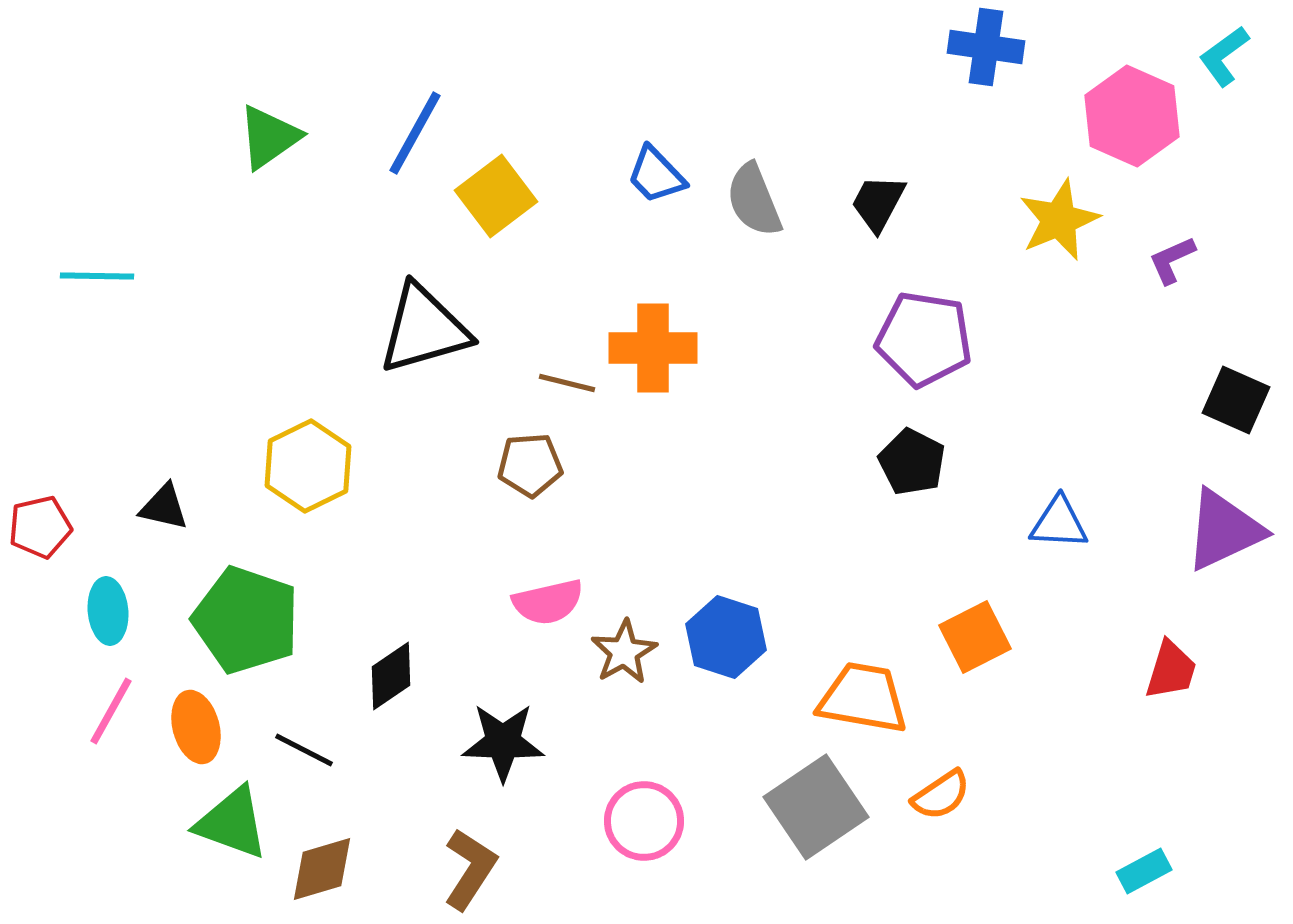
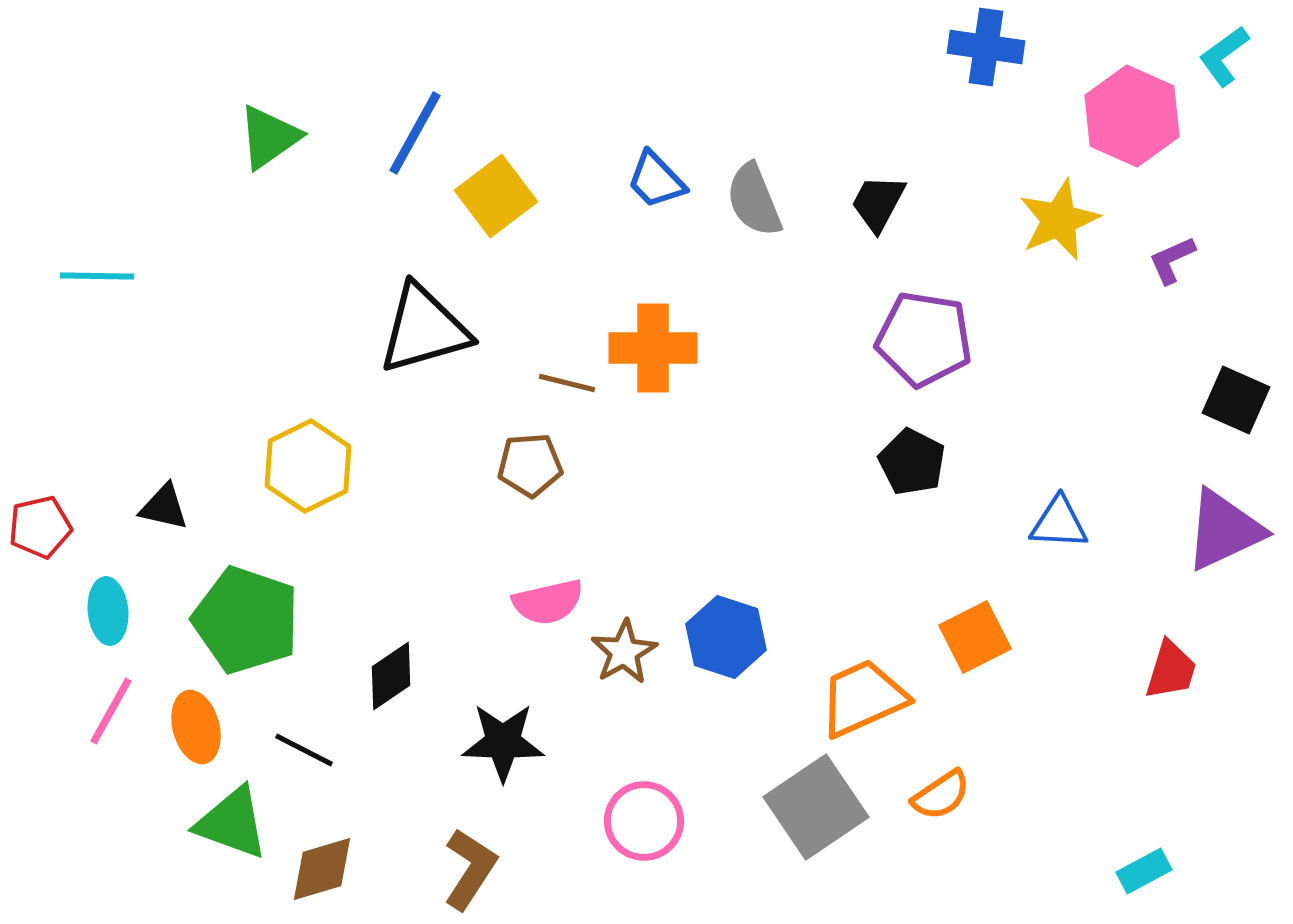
blue trapezoid at (656, 175): moved 5 px down
orange trapezoid at (863, 698): rotated 34 degrees counterclockwise
